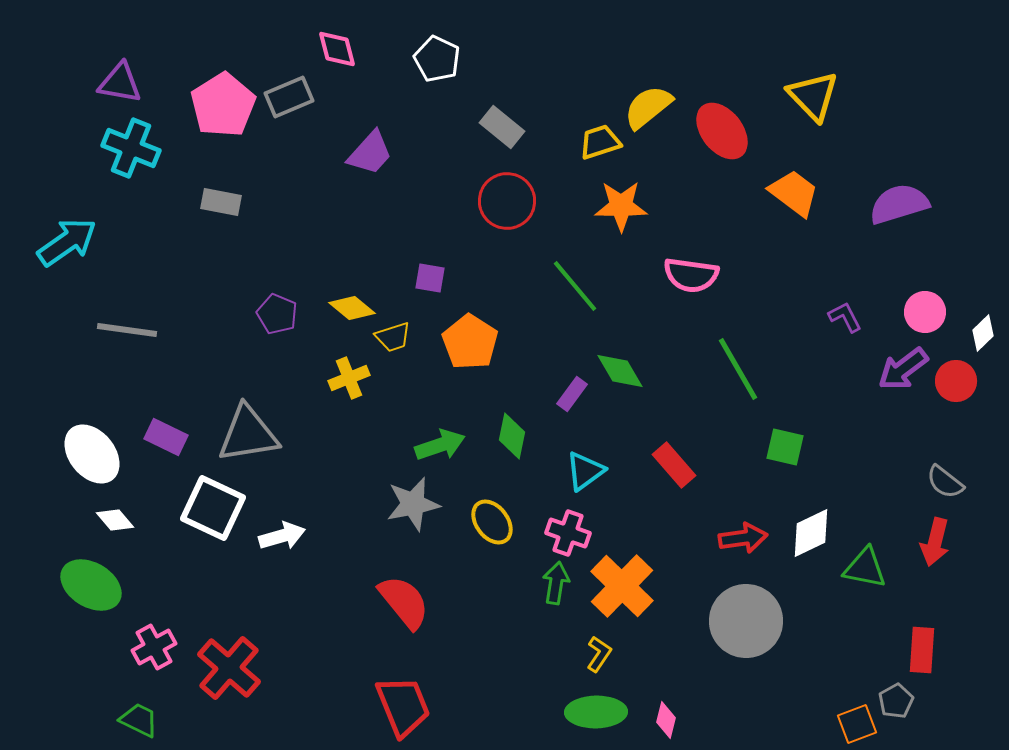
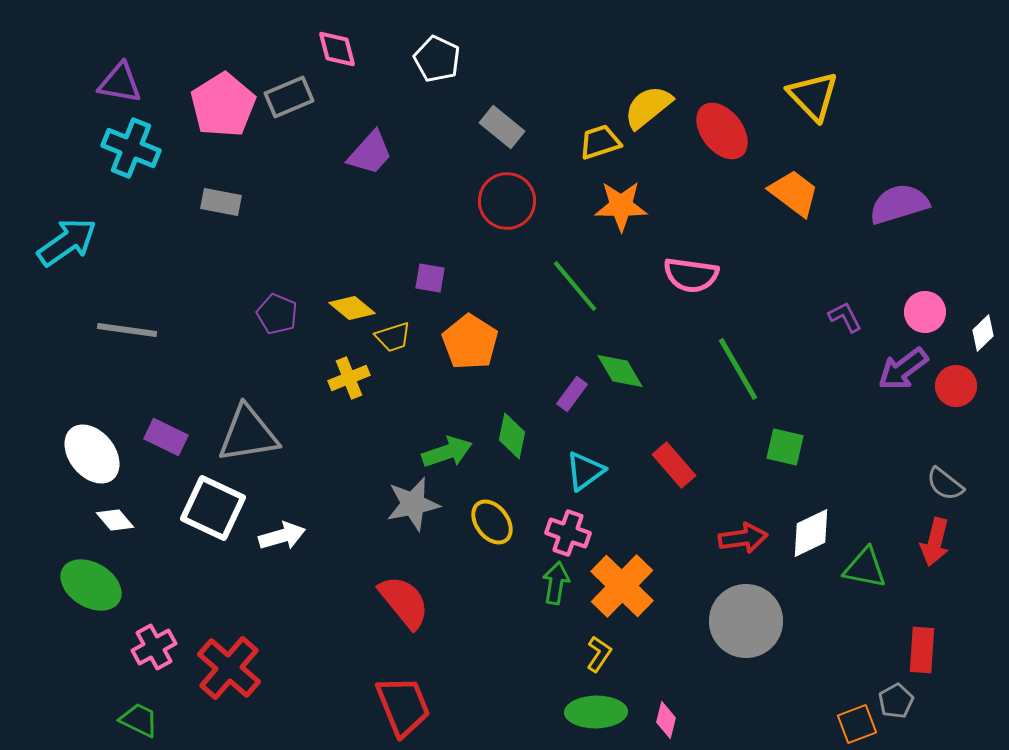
red circle at (956, 381): moved 5 px down
green arrow at (440, 445): moved 7 px right, 7 px down
gray semicircle at (945, 482): moved 2 px down
